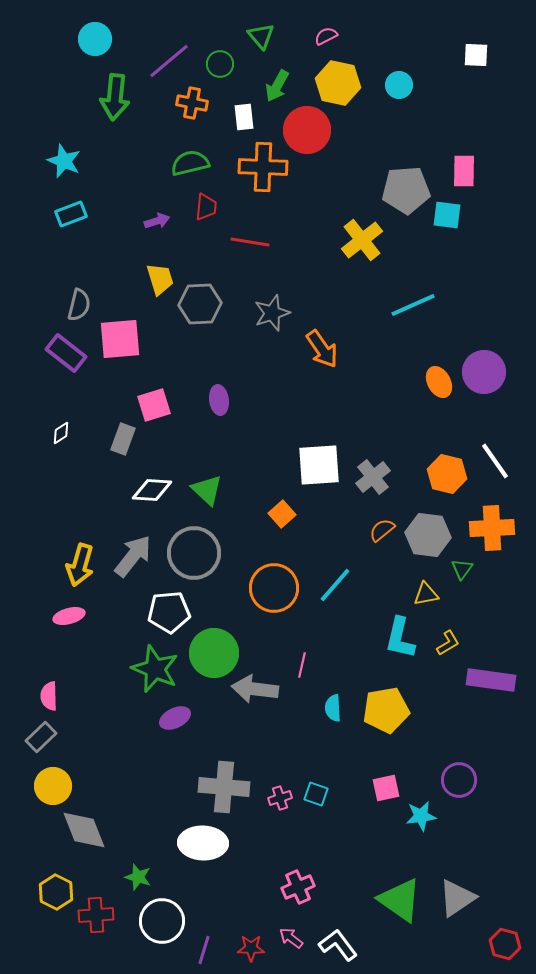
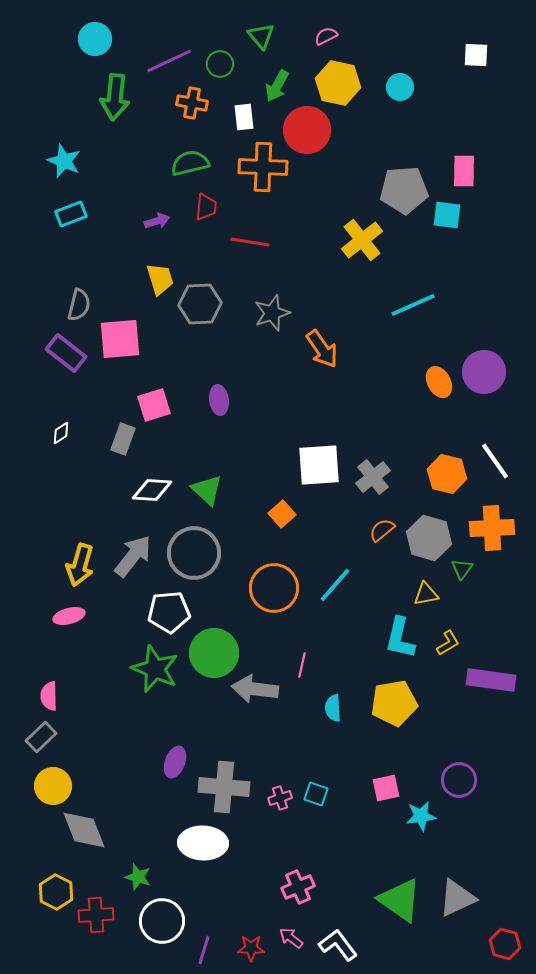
purple line at (169, 61): rotated 15 degrees clockwise
cyan circle at (399, 85): moved 1 px right, 2 px down
gray pentagon at (406, 190): moved 2 px left
gray hexagon at (428, 535): moved 1 px right, 3 px down; rotated 9 degrees clockwise
yellow pentagon at (386, 710): moved 8 px right, 7 px up
purple ellipse at (175, 718): moved 44 px down; rotated 44 degrees counterclockwise
gray triangle at (457, 898): rotated 9 degrees clockwise
